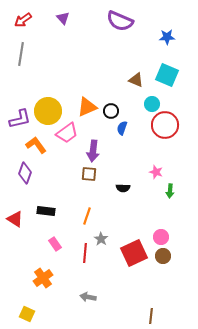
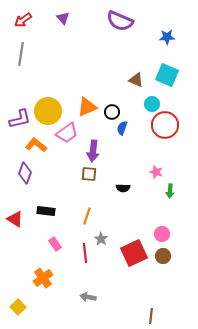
black circle: moved 1 px right, 1 px down
orange L-shape: rotated 15 degrees counterclockwise
pink circle: moved 1 px right, 3 px up
red line: rotated 12 degrees counterclockwise
yellow square: moved 9 px left, 7 px up; rotated 21 degrees clockwise
